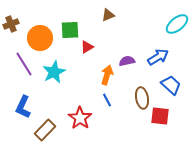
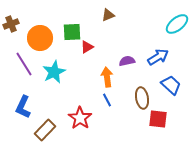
green square: moved 2 px right, 2 px down
orange arrow: moved 2 px down; rotated 24 degrees counterclockwise
red square: moved 2 px left, 3 px down
